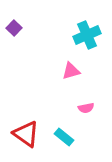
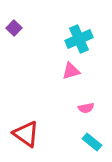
cyan cross: moved 8 px left, 4 px down
cyan rectangle: moved 28 px right, 5 px down
